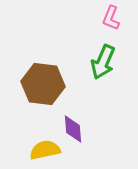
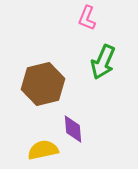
pink L-shape: moved 24 px left
brown hexagon: rotated 21 degrees counterclockwise
yellow semicircle: moved 2 px left
